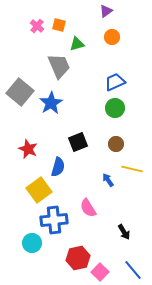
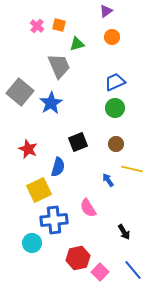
yellow square: rotated 10 degrees clockwise
